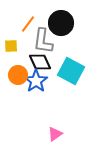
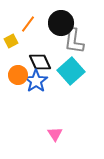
gray L-shape: moved 31 px right
yellow square: moved 5 px up; rotated 24 degrees counterclockwise
cyan square: rotated 20 degrees clockwise
pink triangle: rotated 28 degrees counterclockwise
